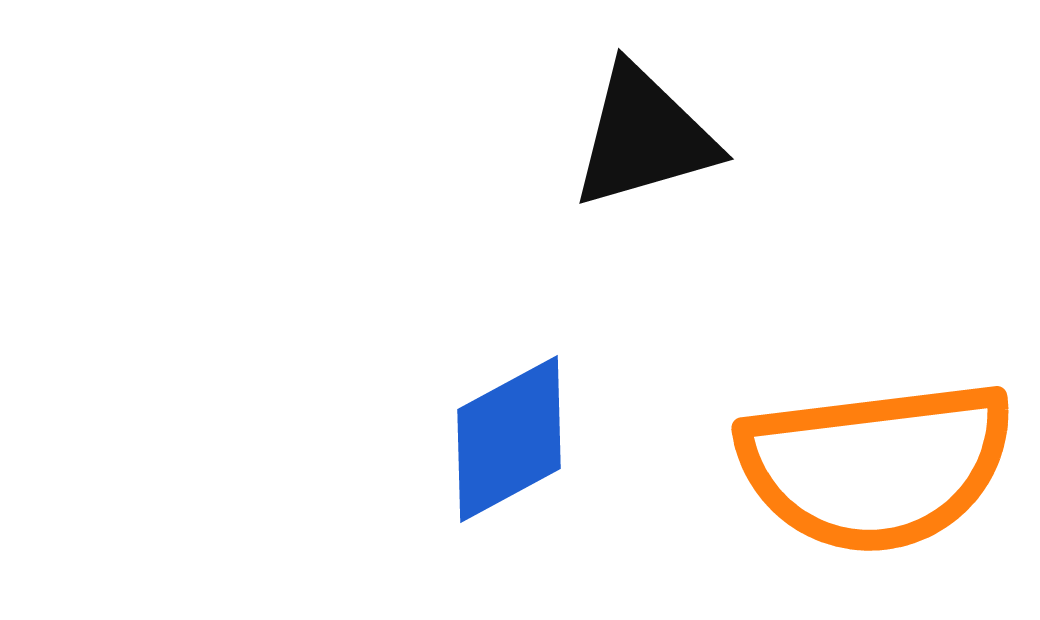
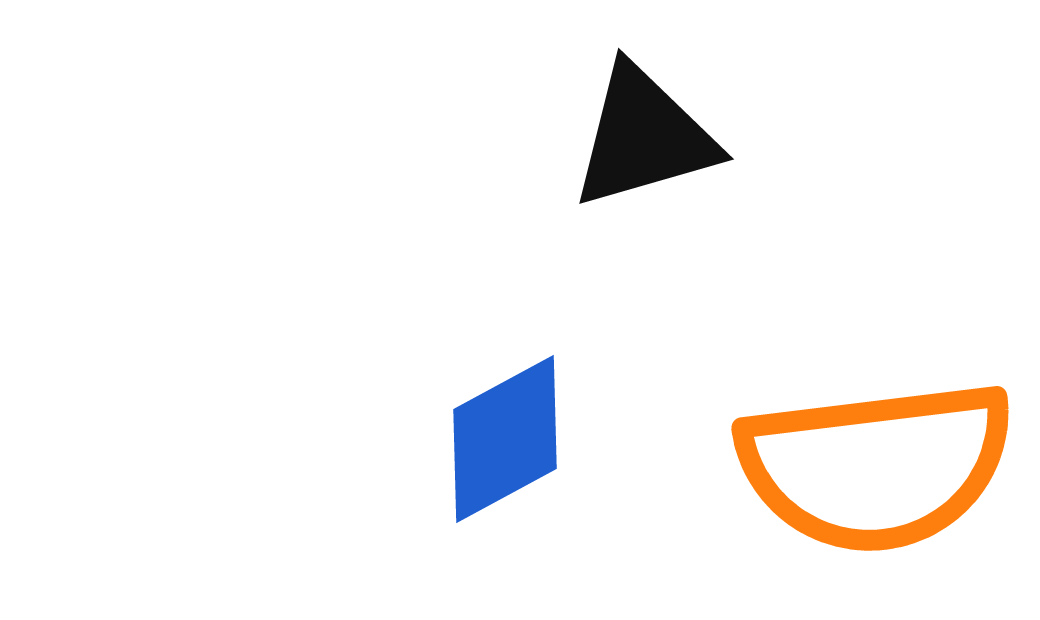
blue diamond: moved 4 px left
